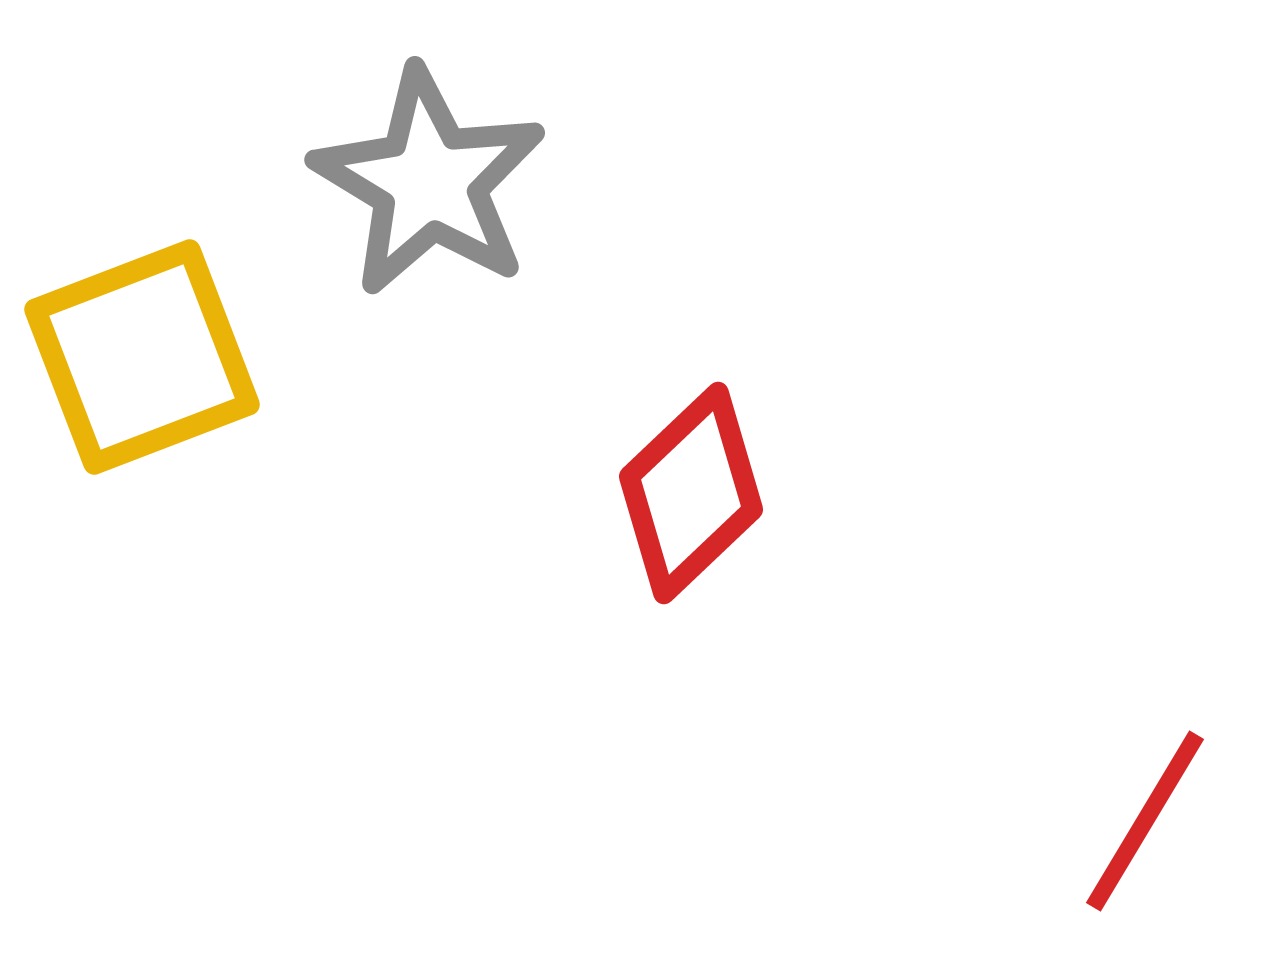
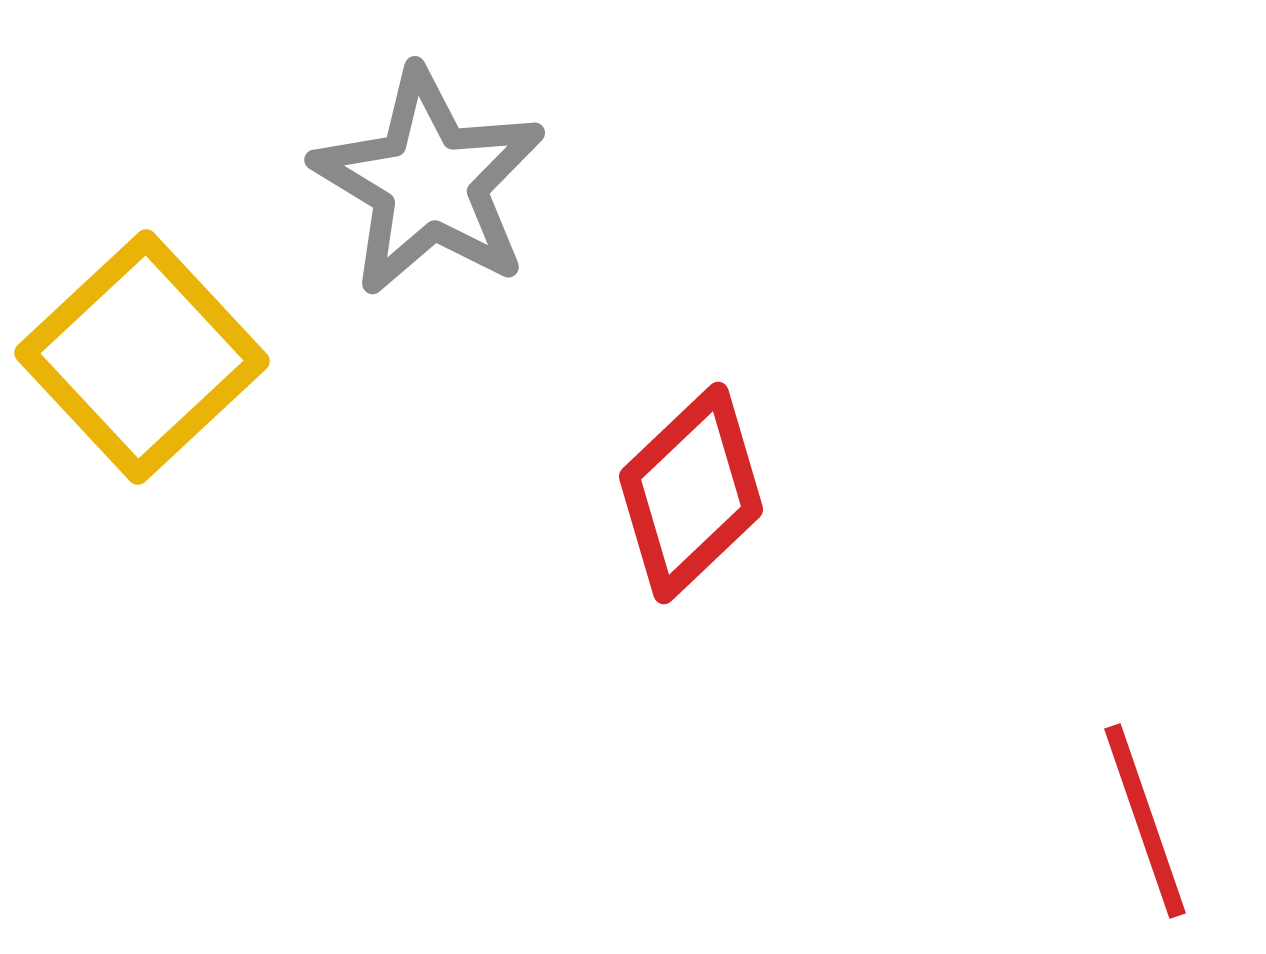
yellow square: rotated 22 degrees counterclockwise
red line: rotated 50 degrees counterclockwise
